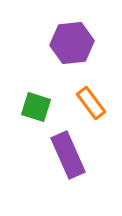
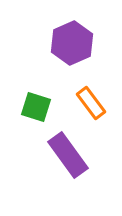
purple hexagon: rotated 18 degrees counterclockwise
purple rectangle: rotated 12 degrees counterclockwise
